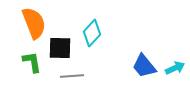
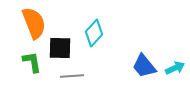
cyan diamond: moved 2 px right
